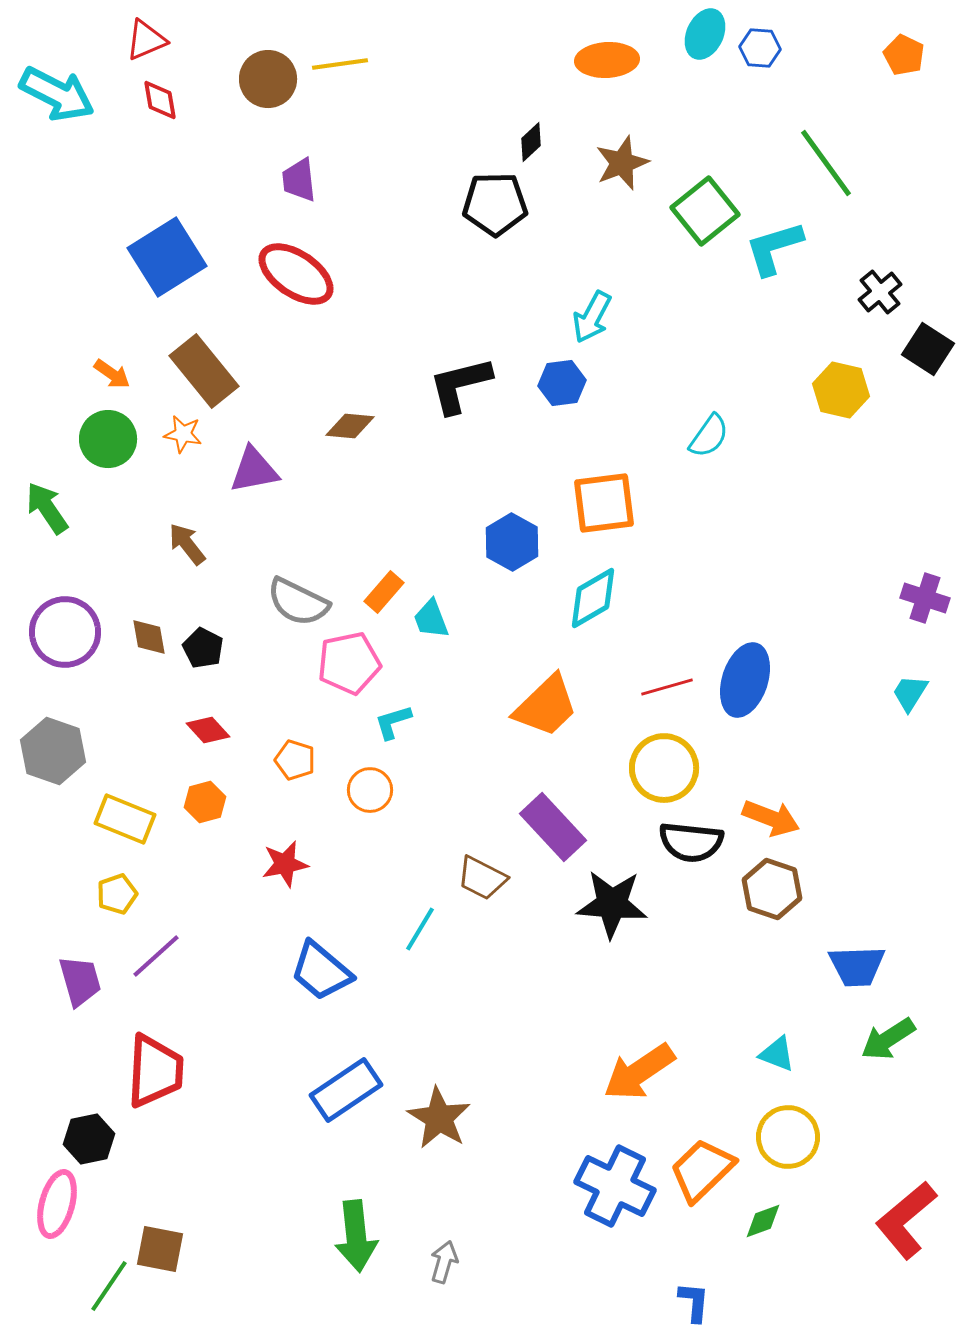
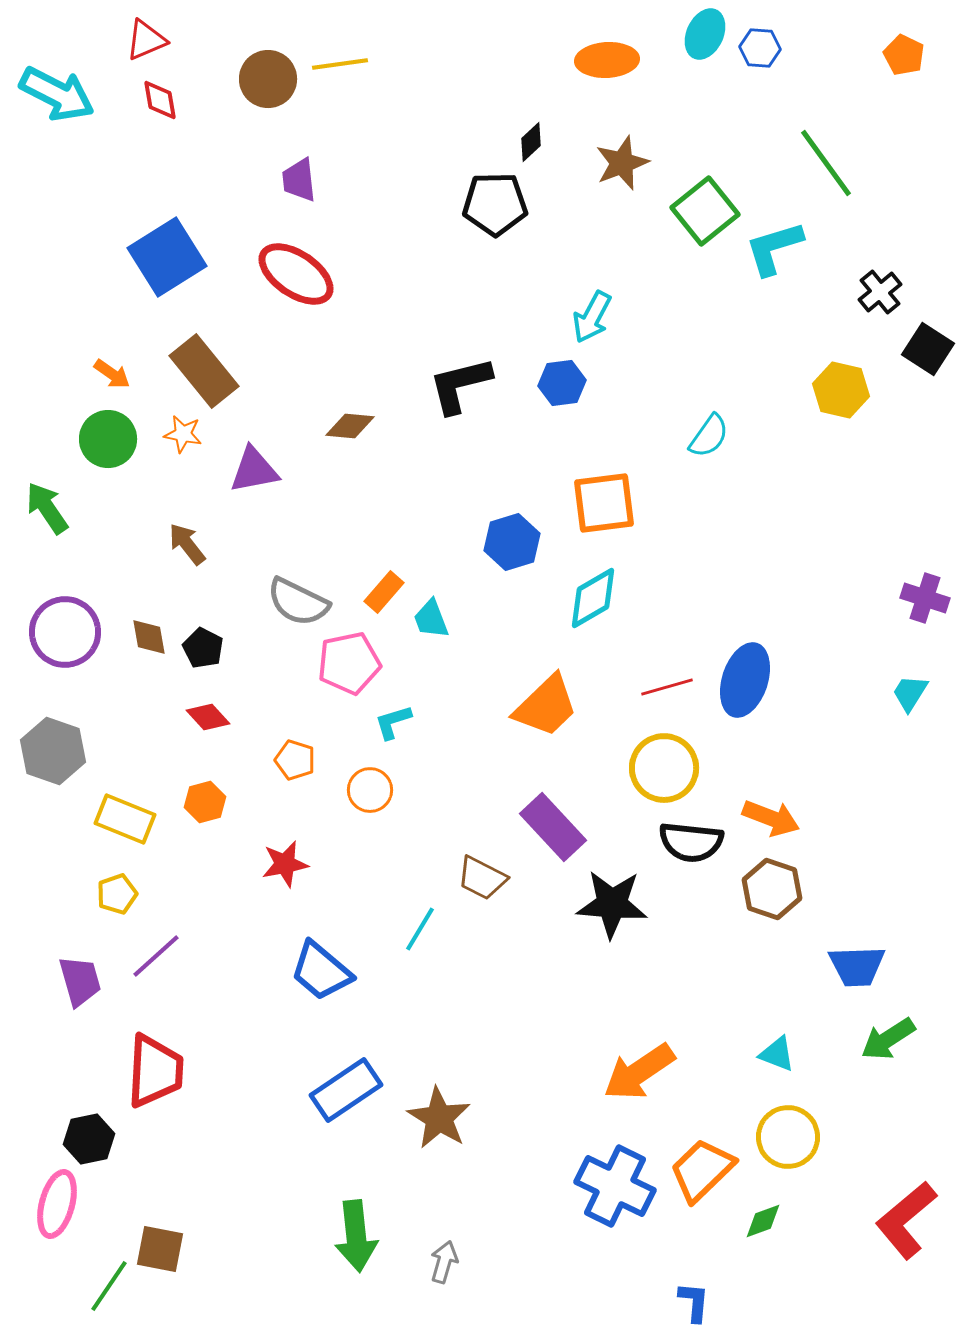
blue hexagon at (512, 542): rotated 14 degrees clockwise
red diamond at (208, 730): moved 13 px up
